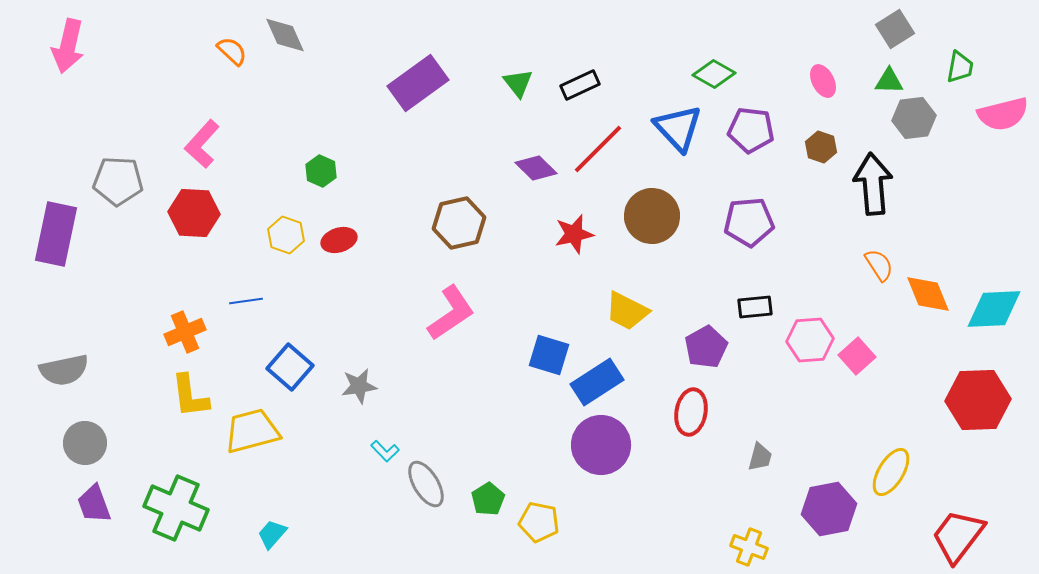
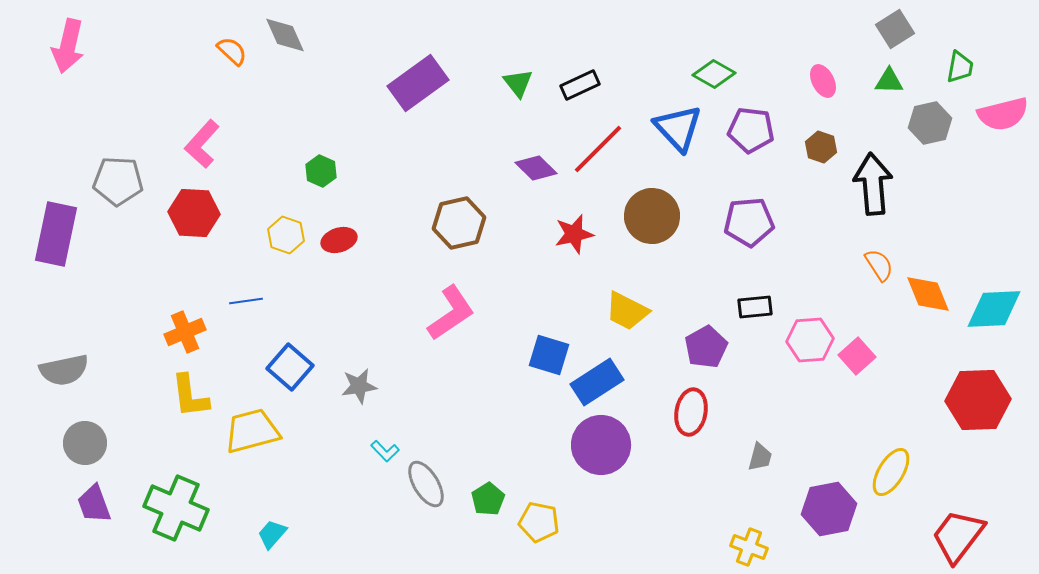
gray hexagon at (914, 118): moved 16 px right, 5 px down; rotated 6 degrees counterclockwise
